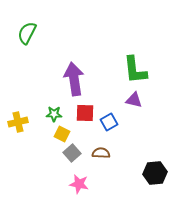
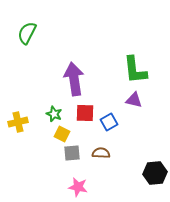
green star: rotated 21 degrees clockwise
gray square: rotated 36 degrees clockwise
pink star: moved 1 px left, 3 px down
